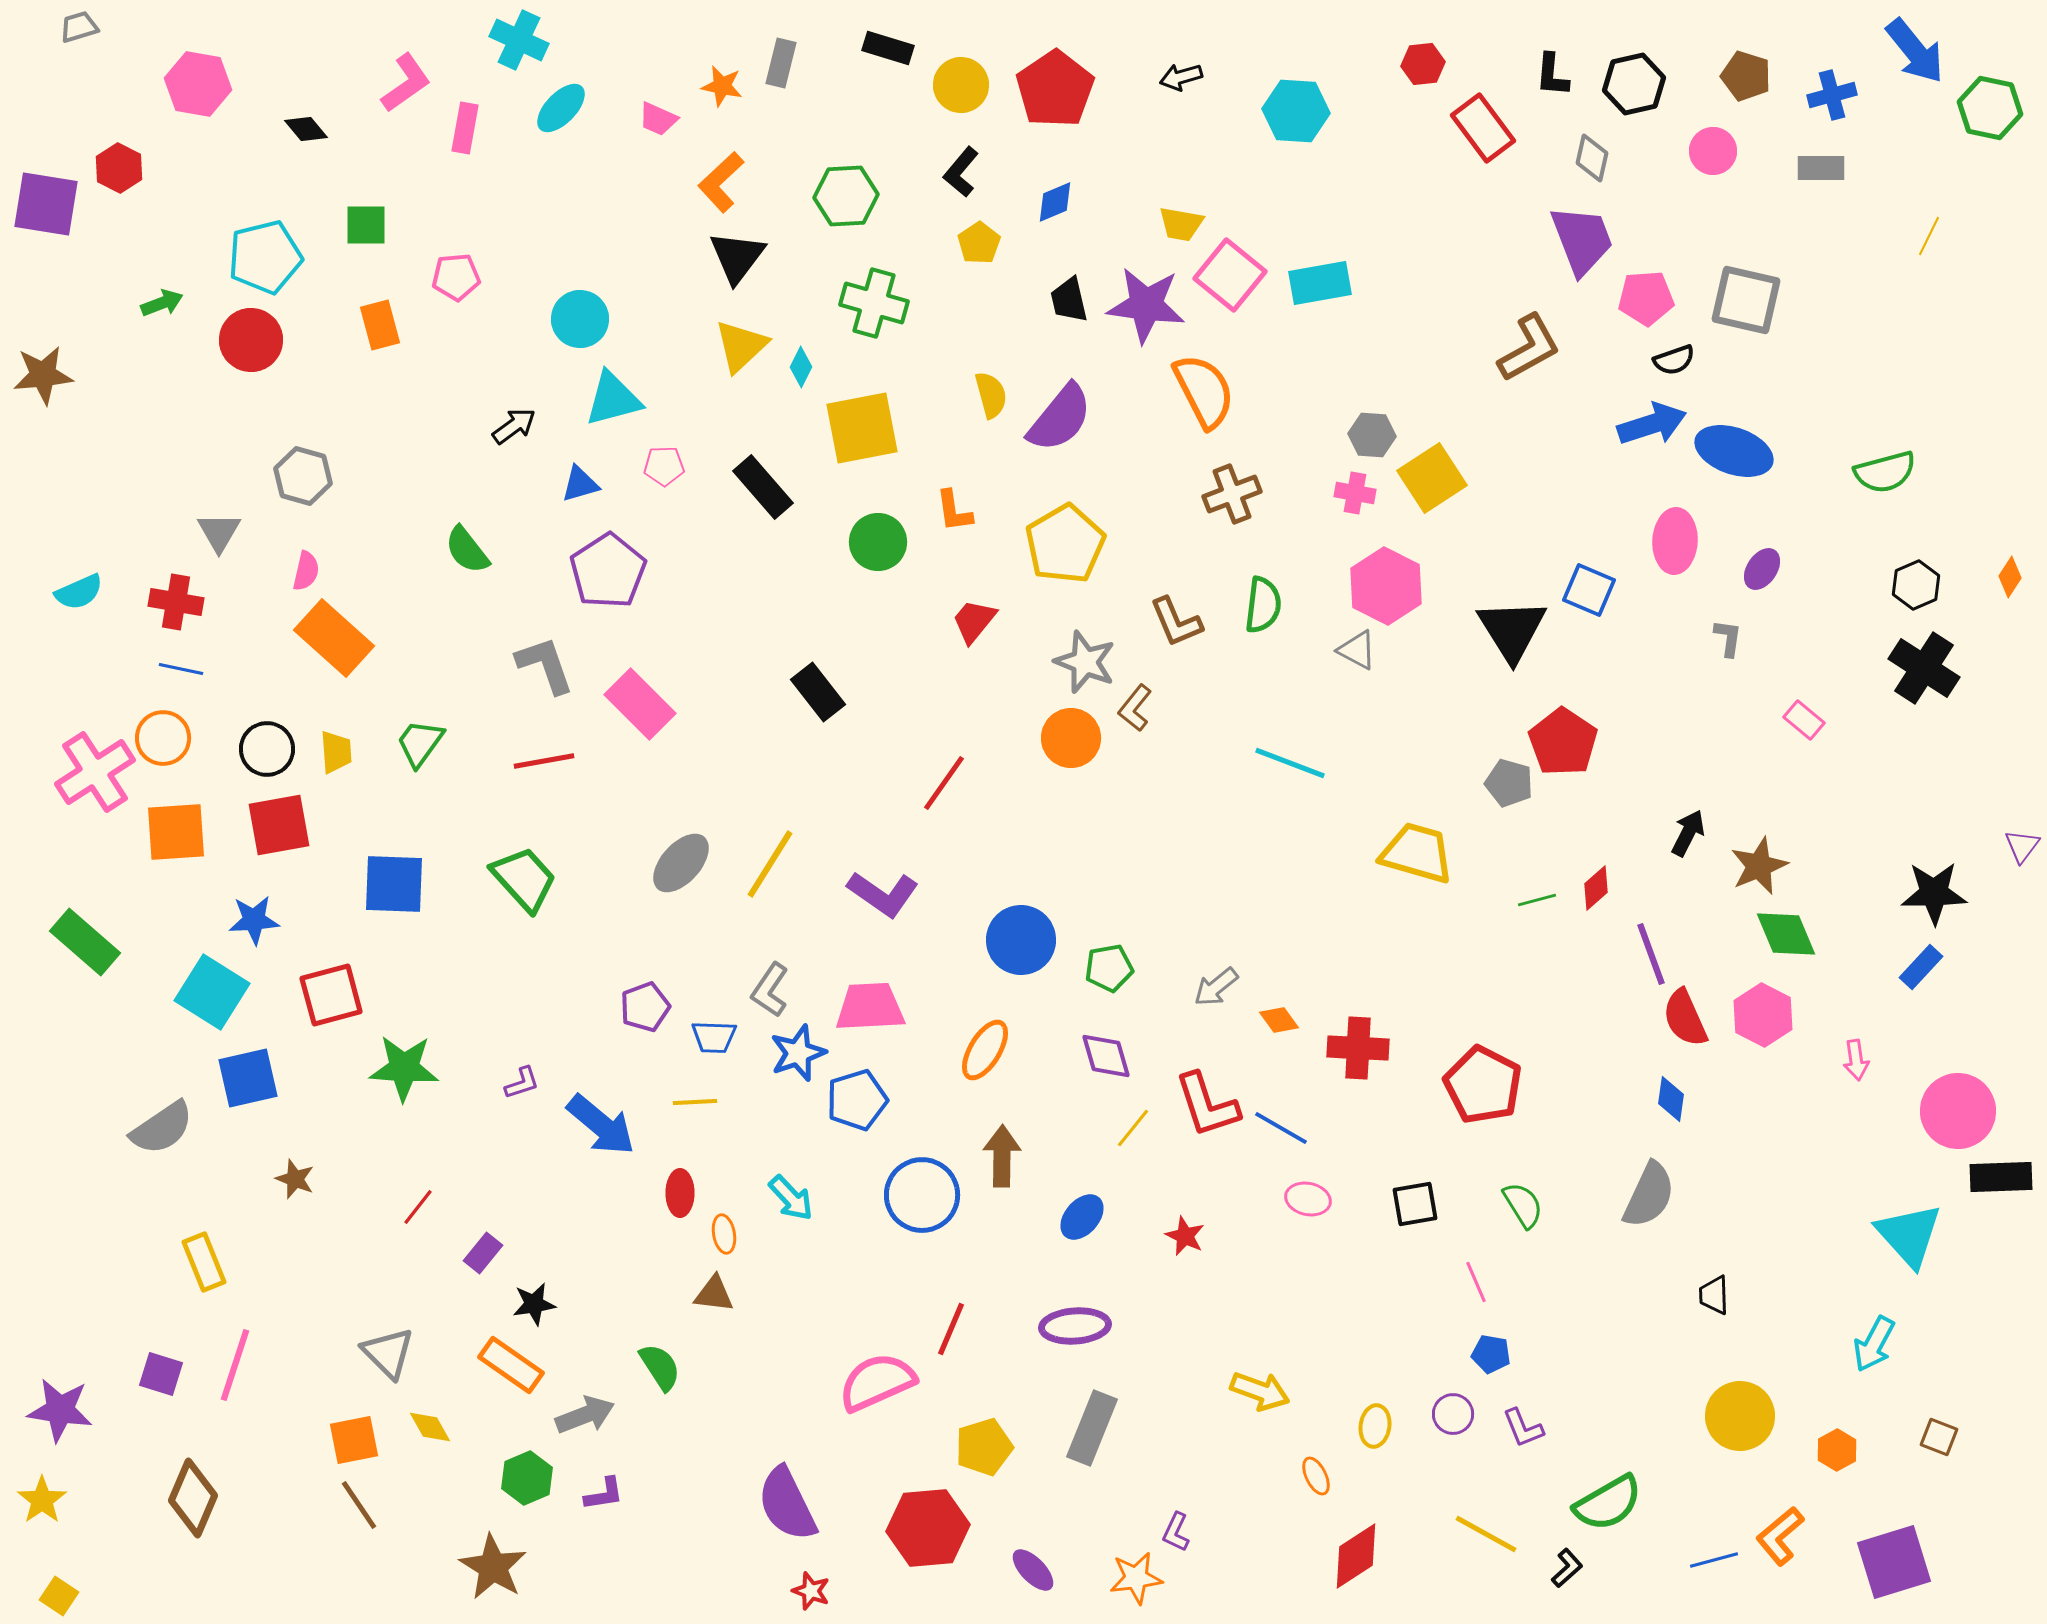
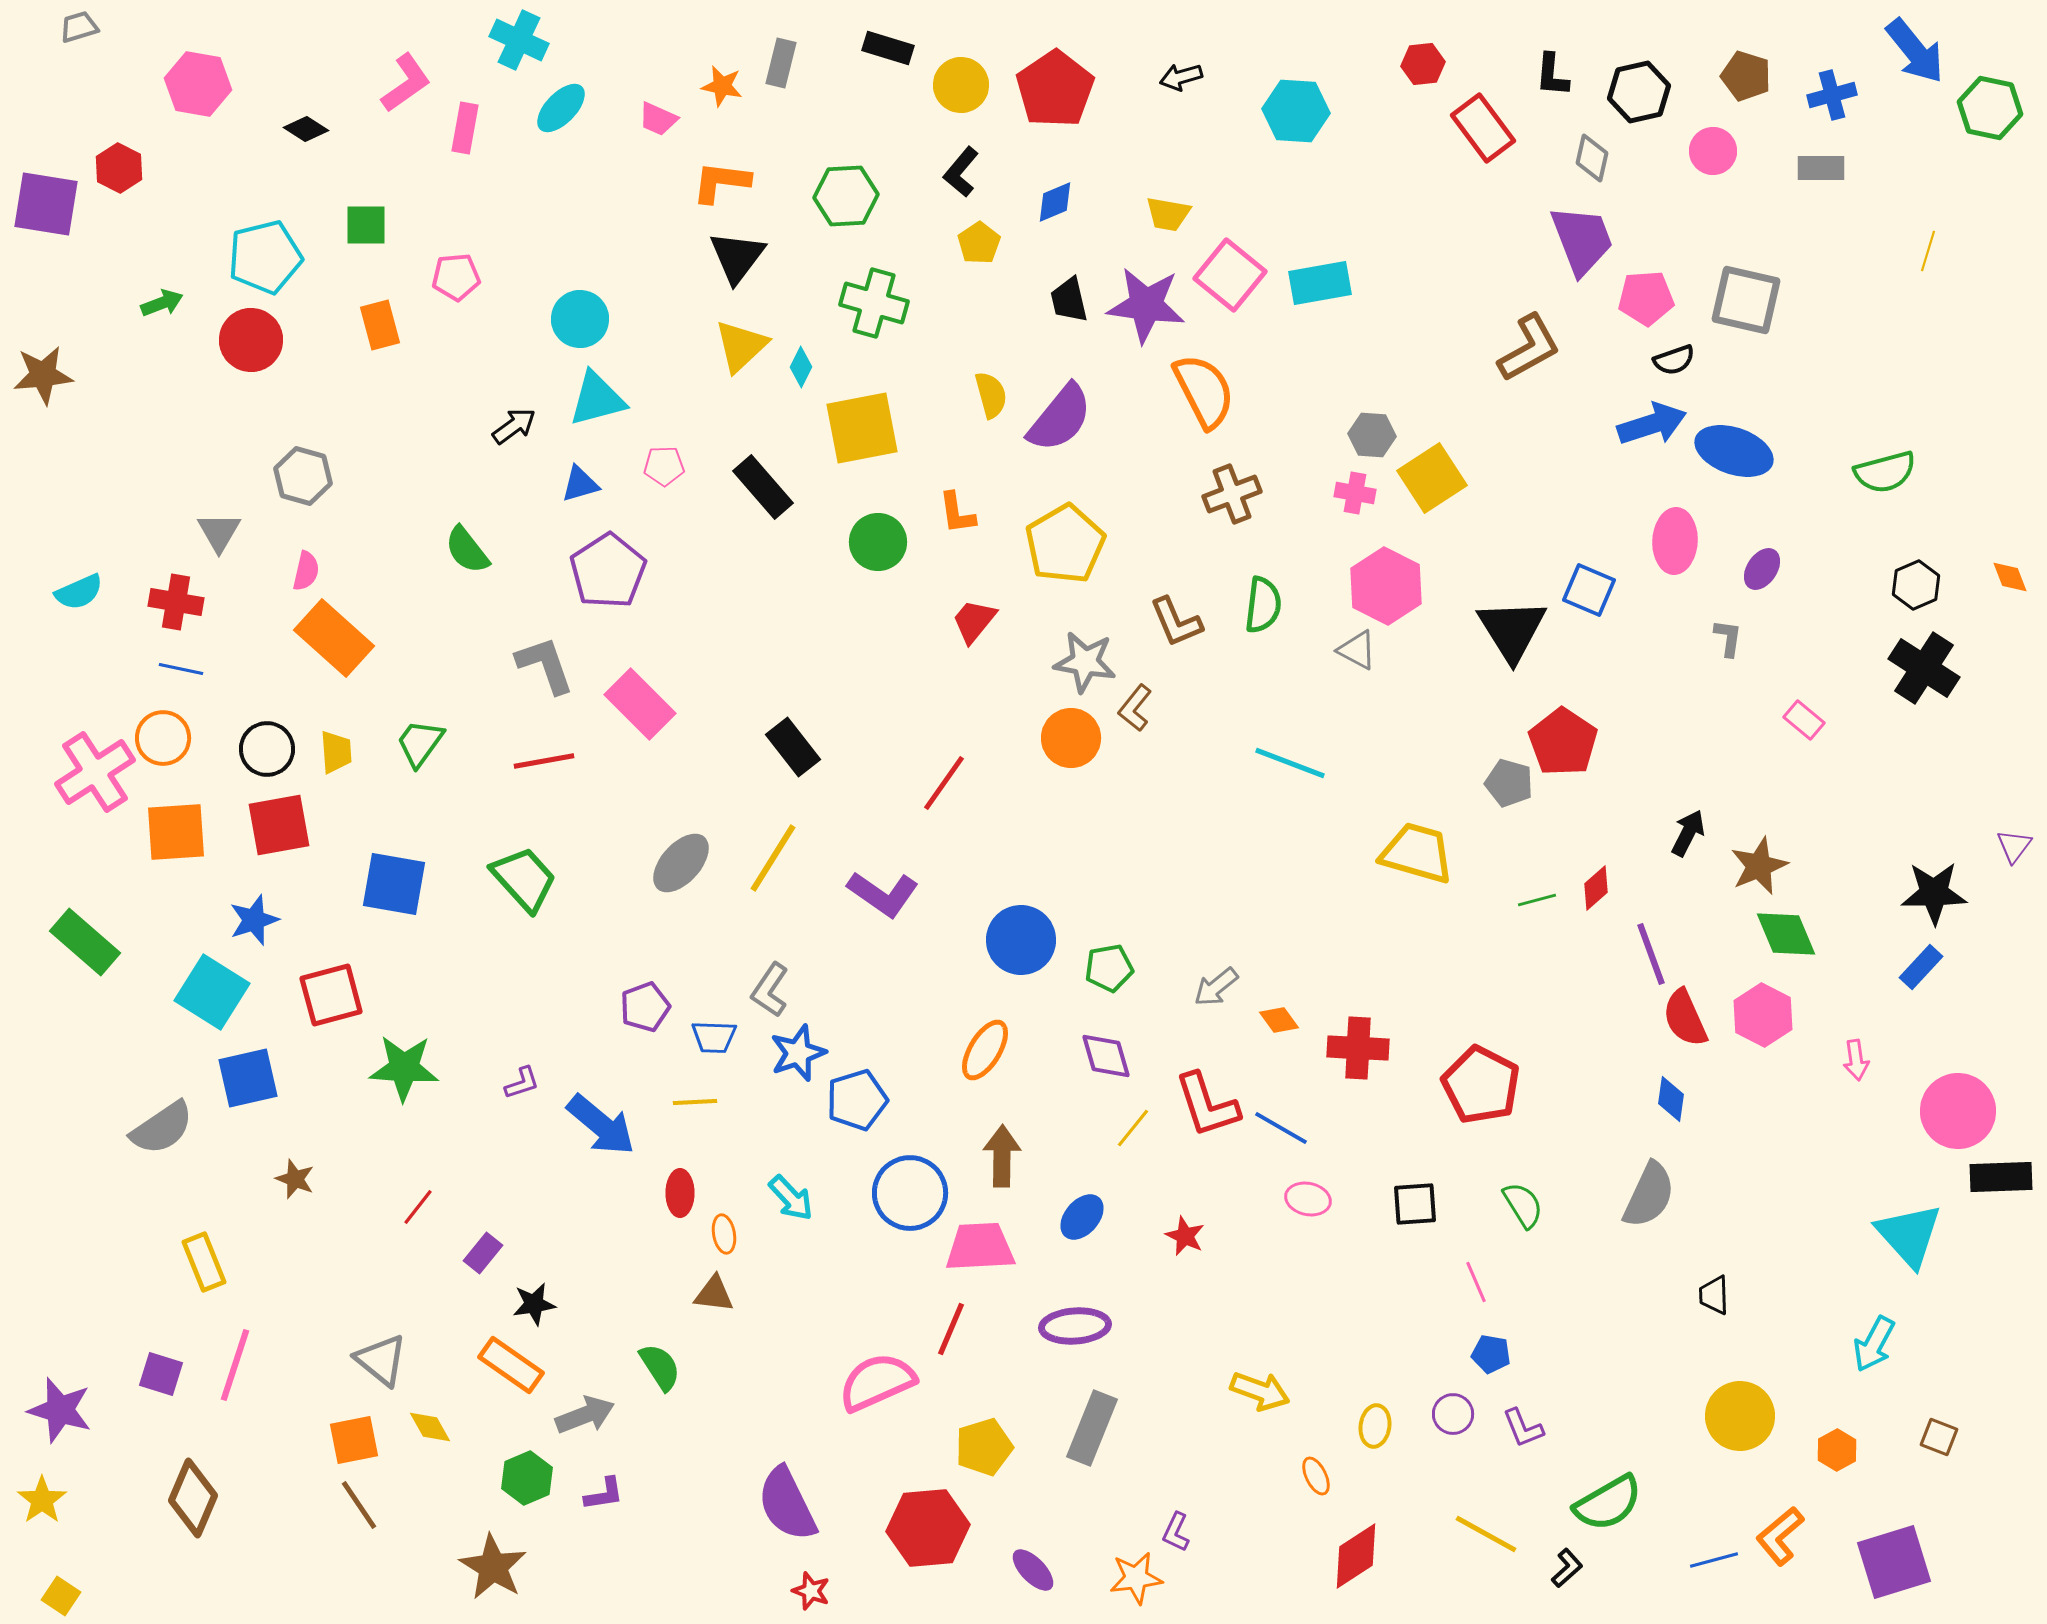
black hexagon at (1634, 84): moved 5 px right, 8 px down
black diamond at (306, 129): rotated 18 degrees counterclockwise
orange L-shape at (721, 182): rotated 50 degrees clockwise
yellow trapezoid at (1181, 224): moved 13 px left, 10 px up
yellow line at (1929, 236): moved 1 px left, 15 px down; rotated 9 degrees counterclockwise
cyan triangle at (613, 399): moved 16 px left
orange L-shape at (954, 511): moved 3 px right, 2 px down
orange diamond at (2010, 577): rotated 54 degrees counterclockwise
gray star at (1085, 662): rotated 12 degrees counterclockwise
black rectangle at (818, 692): moved 25 px left, 55 px down
purple triangle at (2022, 846): moved 8 px left
yellow line at (770, 864): moved 3 px right, 6 px up
blue square at (394, 884): rotated 8 degrees clockwise
blue star at (254, 920): rotated 15 degrees counterclockwise
pink trapezoid at (870, 1007): moved 110 px right, 240 px down
red pentagon at (1483, 1085): moved 2 px left
blue circle at (922, 1195): moved 12 px left, 2 px up
black square at (1415, 1204): rotated 6 degrees clockwise
gray triangle at (388, 1353): moved 7 px left, 7 px down; rotated 6 degrees counterclockwise
purple star at (60, 1410): rotated 8 degrees clockwise
yellow square at (59, 1596): moved 2 px right
